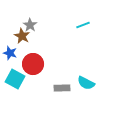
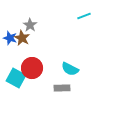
cyan line: moved 1 px right, 9 px up
brown star: moved 2 px down
blue star: moved 15 px up
red circle: moved 1 px left, 4 px down
cyan square: moved 1 px right, 1 px up
cyan semicircle: moved 16 px left, 14 px up
